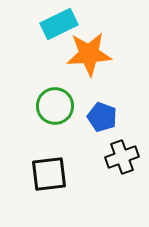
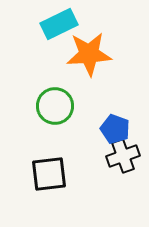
blue pentagon: moved 13 px right, 12 px down
black cross: moved 1 px right, 1 px up
